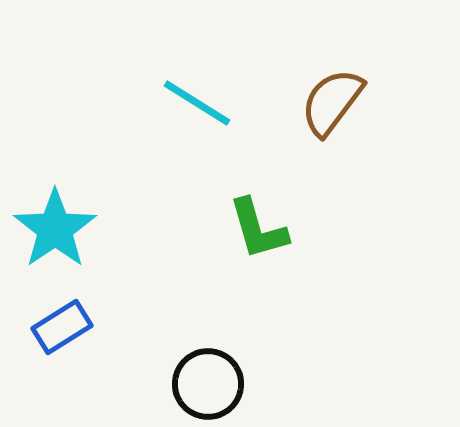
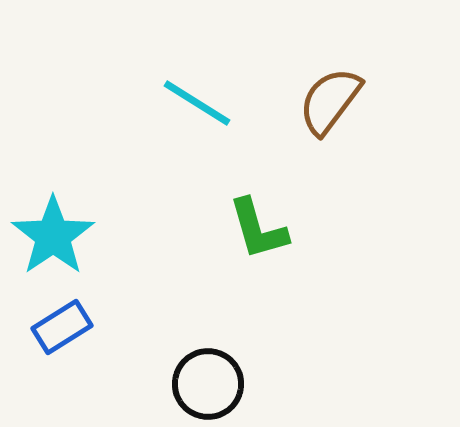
brown semicircle: moved 2 px left, 1 px up
cyan star: moved 2 px left, 7 px down
